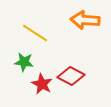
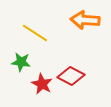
green star: moved 3 px left
